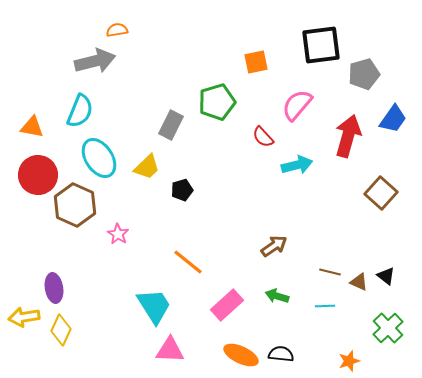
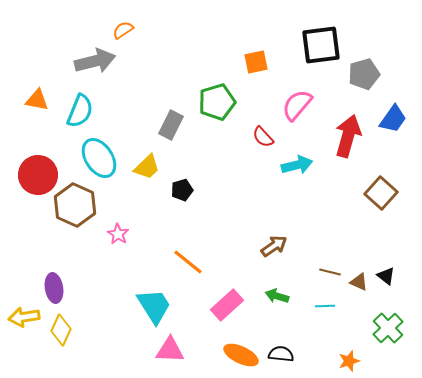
orange semicircle: moved 6 px right; rotated 25 degrees counterclockwise
orange triangle: moved 5 px right, 27 px up
